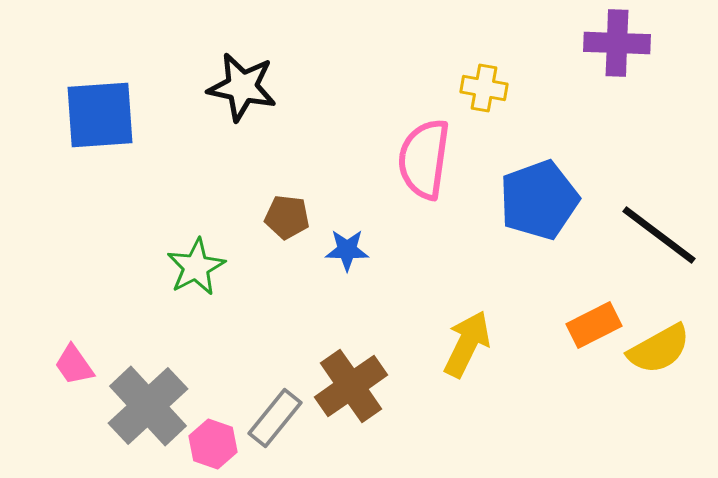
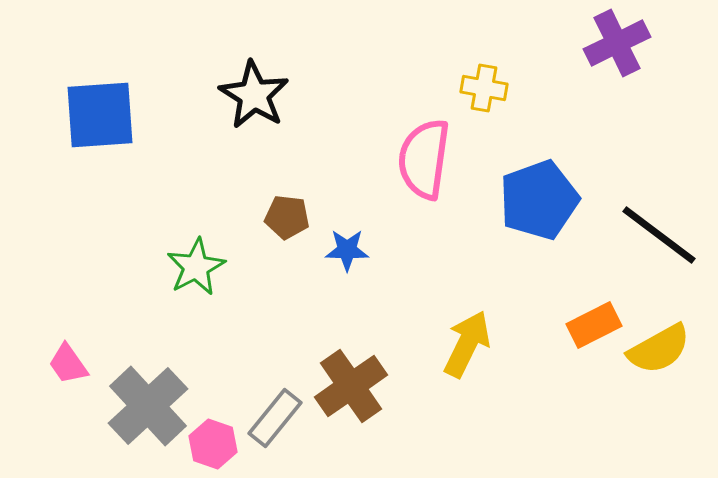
purple cross: rotated 28 degrees counterclockwise
black star: moved 12 px right, 8 px down; rotated 20 degrees clockwise
pink trapezoid: moved 6 px left, 1 px up
